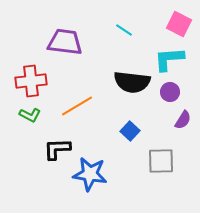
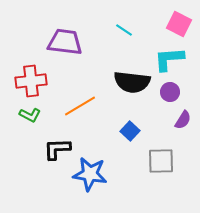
orange line: moved 3 px right
